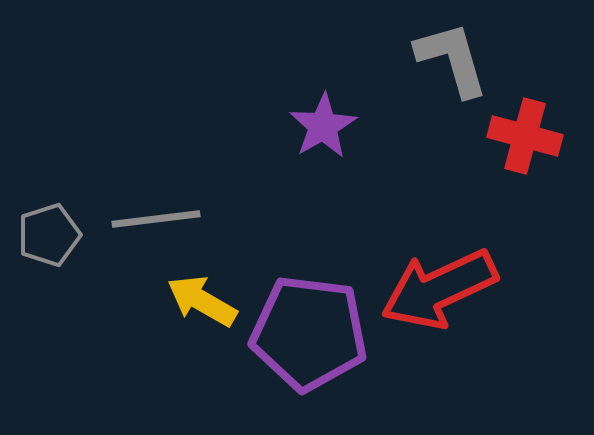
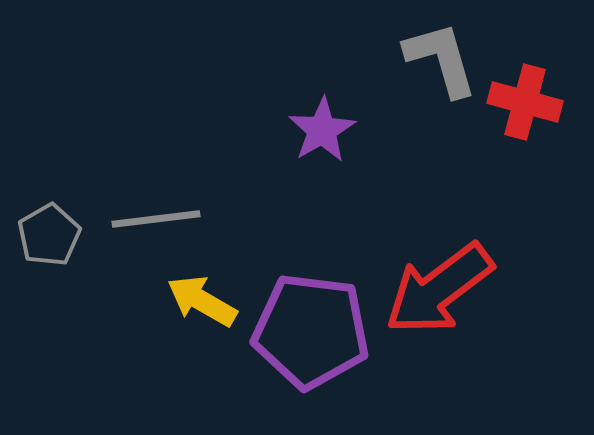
gray L-shape: moved 11 px left
purple star: moved 1 px left, 4 px down
red cross: moved 34 px up
gray pentagon: rotated 12 degrees counterclockwise
red arrow: rotated 12 degrees counterclockwise
purple pentagon: moved 2 px right, 2 px up
